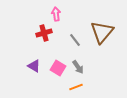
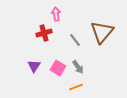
purple triangle: rotated 32 degrees clockwise
